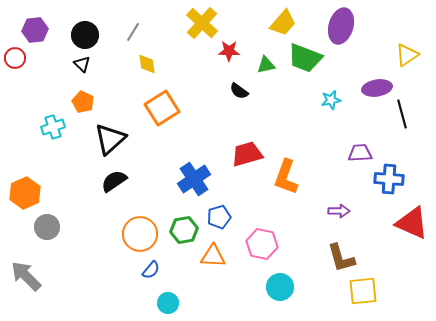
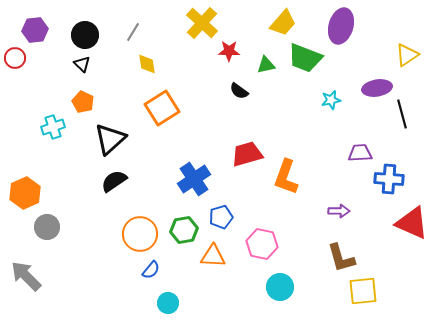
blue pentagon at (219, 217): moved 2 px right
